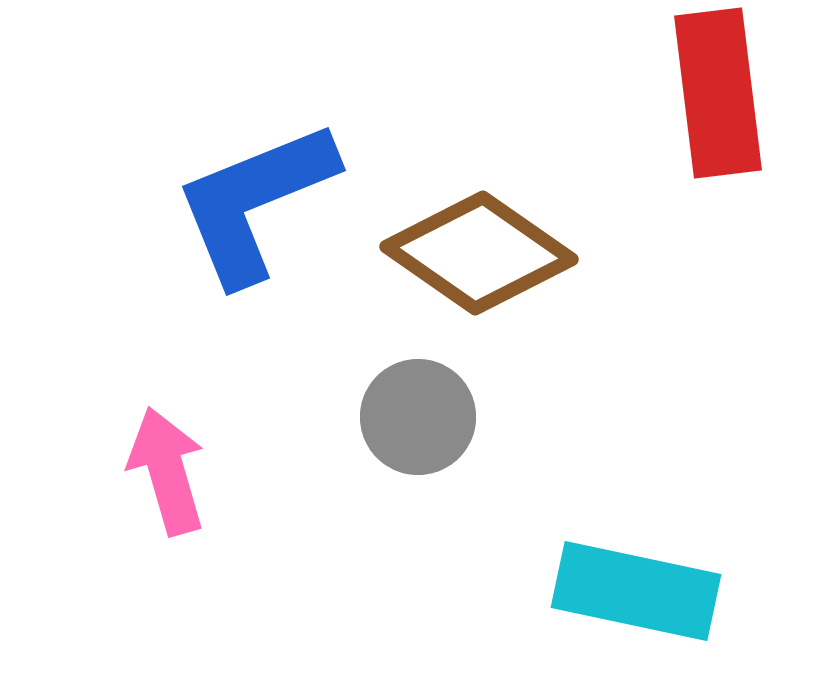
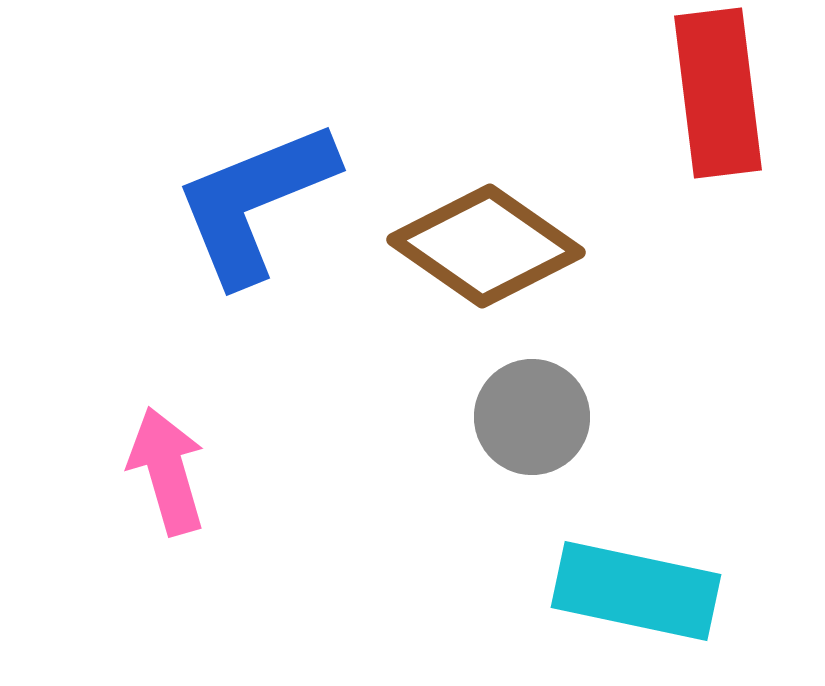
brown diamond: moved 7 px right, 7 px up
gray circle: moved 114 px right
